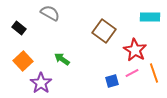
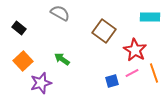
gray semicircle: moved 10 px right
purple star: rotated 20 degrees clockwise
